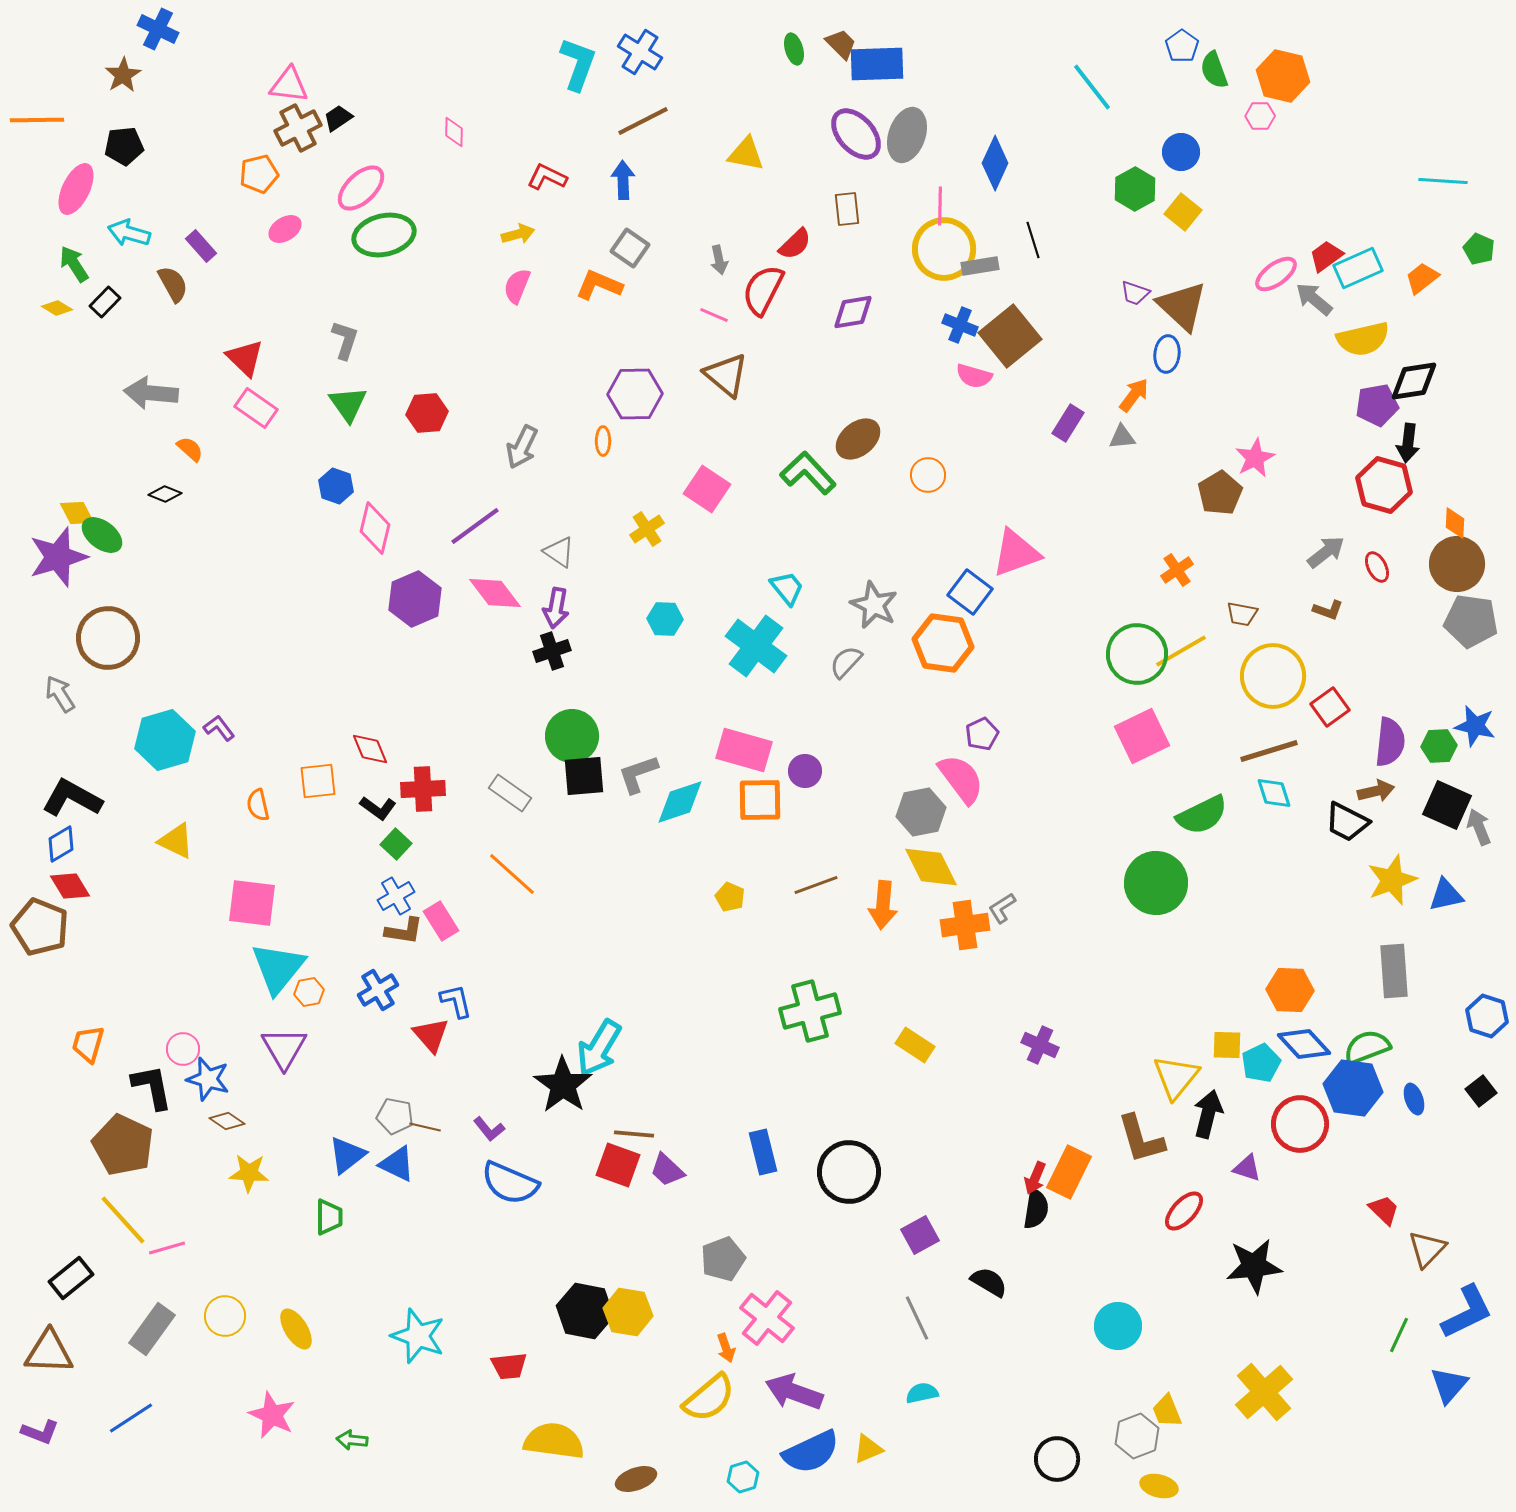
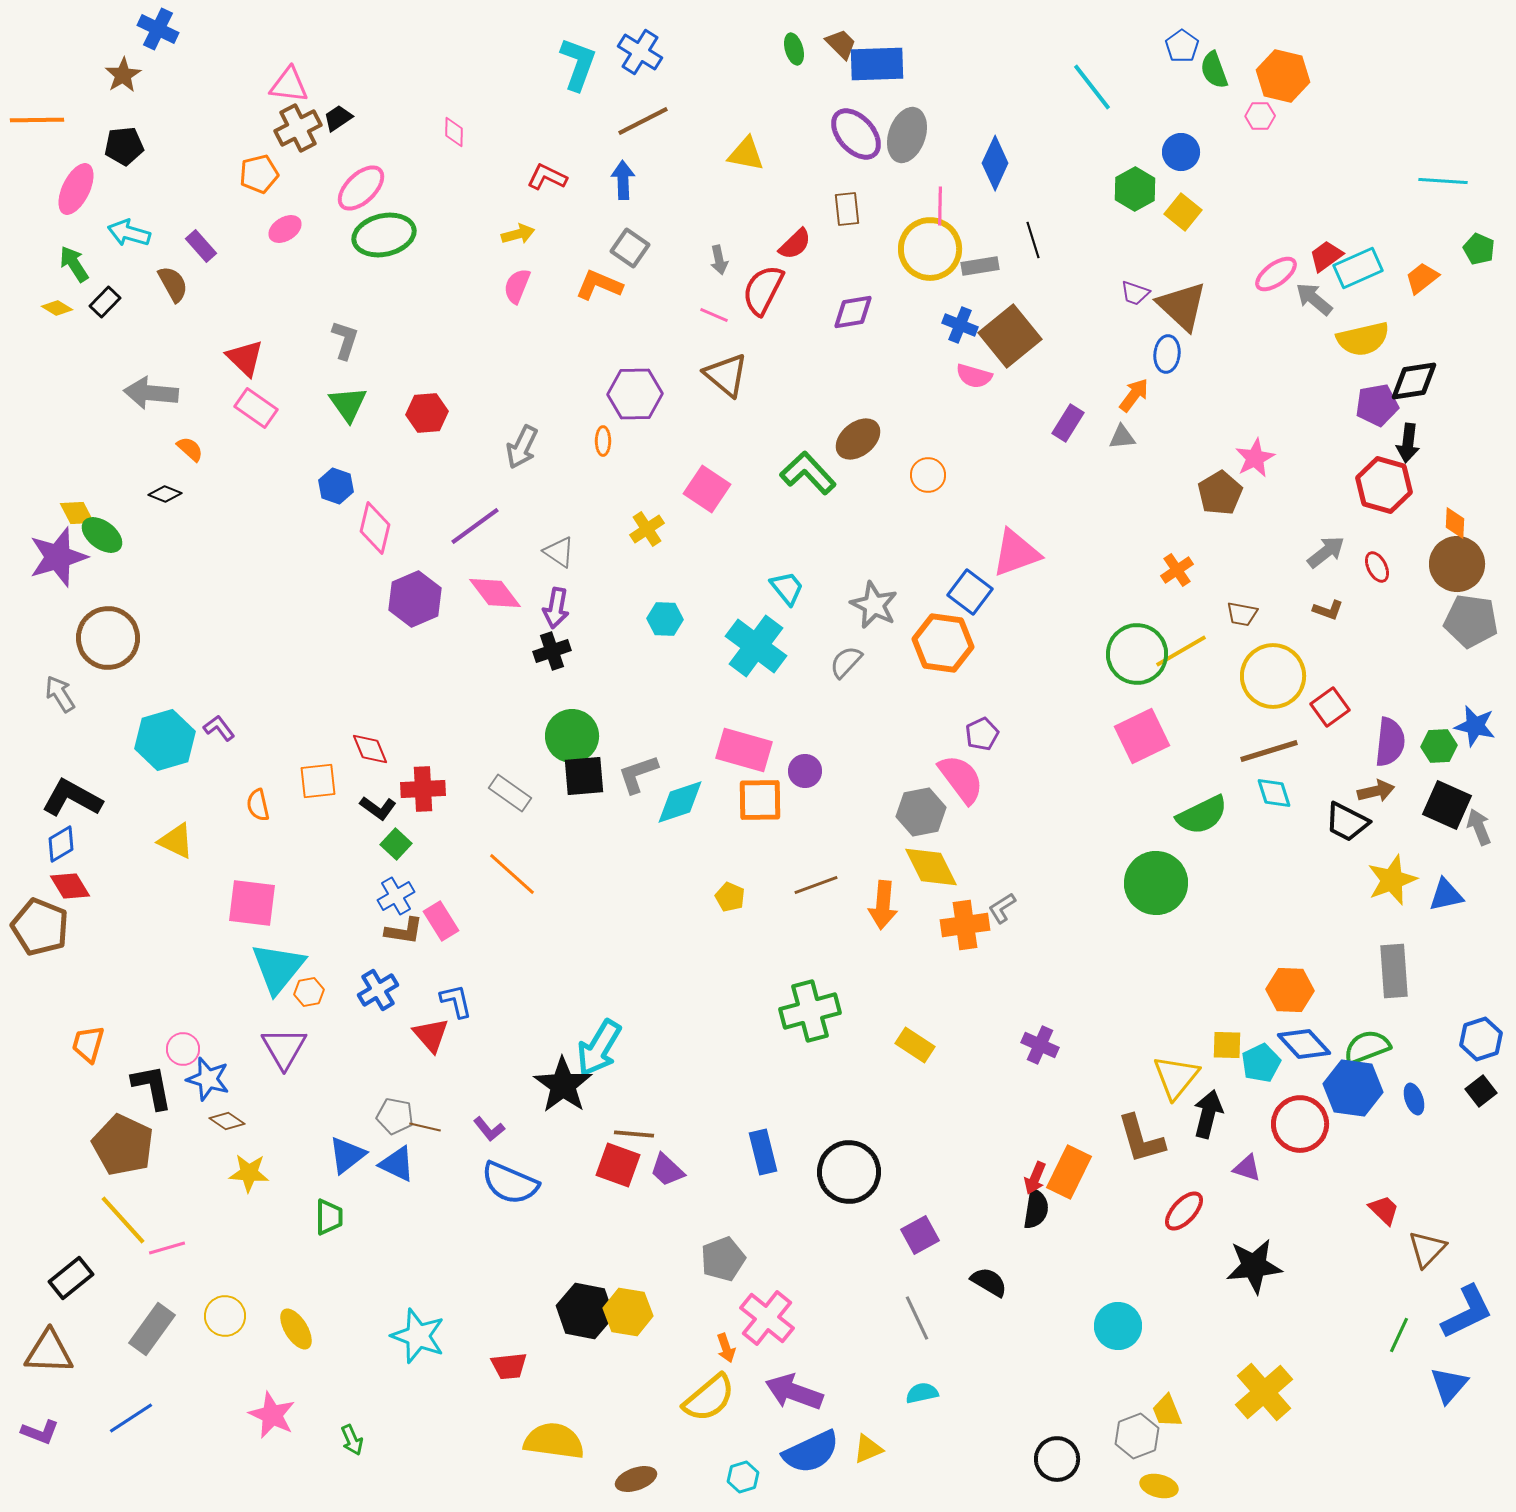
yellow circle at (944, 249): moved 14 px left
blue hexagon at (1487, 1016): moved 6 px left, 23 px down; rotated 24 degrees clockwise
green arrow at (352, 1440): rotated 120 degrees counterclockwise
